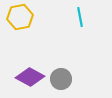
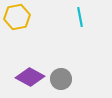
yellow hexagon: moved 3 px left
